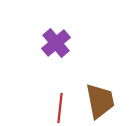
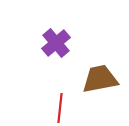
brown trapezoid: moved 22 px up; rotated 90 degrees counterclockwise
